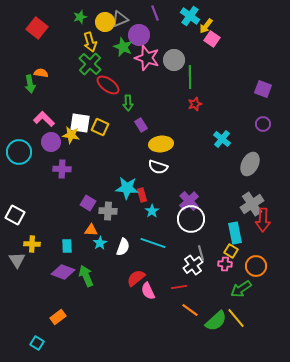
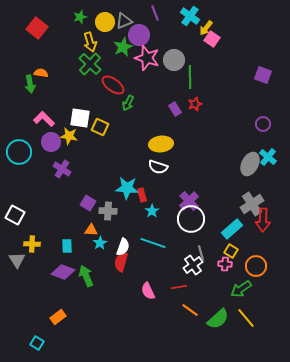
gray triangle at (120, 19): moved 4 px right, 2 px down
yellow arrow at (206, 26): moved 2 px down
green star at (123, 47): rotated 24 degrees clockwise
red ellipse at (108, 85): moved 5 px right
purple square at (263, 89): moved 14 px up
green arrow at (128, 103): rotated 28 degrees clockwise
white square at (80, 123): moved 5 px up
purple rectangle at (141, 125): moved 34 px right, 16 px up
yellow star at (71, 135): moved 2 px left, 1 px down
cyan cross at (222, 139): moved 46 px right, 18 px down
purple cross at (62, 169): rotated 30 degrees clockwise
cyan rectangle at (235, 233): moved 3 px left, 4 px up; rotated 60 degrees clockwise
red semicircle at (136, 278): moved 15 px left, 16 px up; rotated 36 degrees counterclockwise
yellow line at (236, 318): moved 10 px right
green semicircle at (216, 321): moved 2 px right, 2 px up
